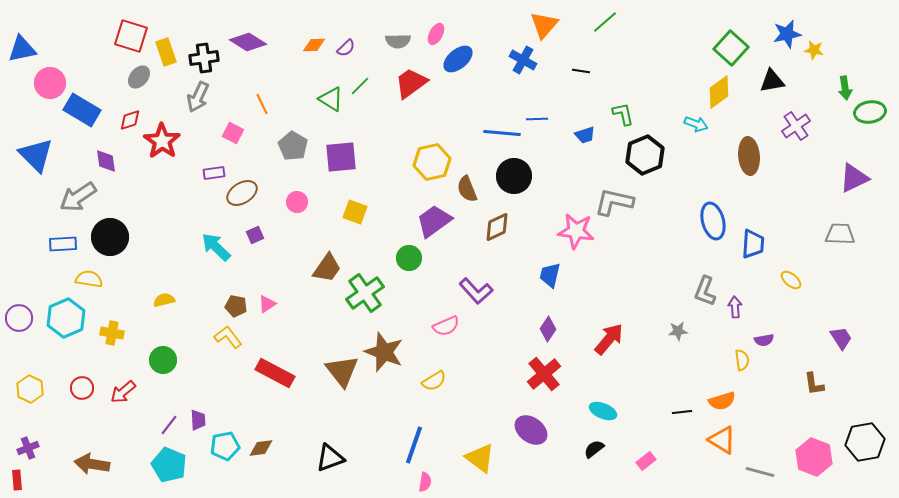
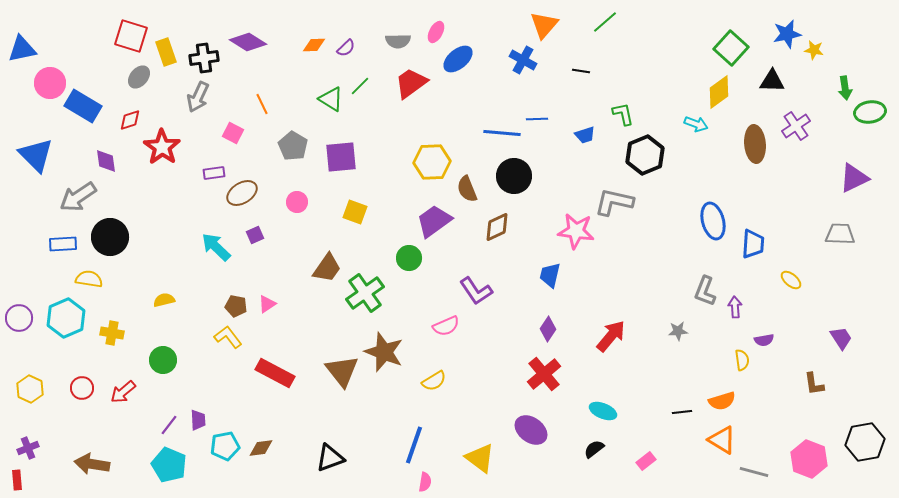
pink ellipse at (436, 34): moved 2 px up
black triangle at (772, 81): rotated 12 degrees clockwise
blue rectangle at (82, 110): moved 1 px right, 4 px up
red star at (162, 141): moved 6 px down
brown ellipse at (749, 156): moved 6 px right, 12 px up
yellow hexagon at (432, 162): rotated 9 degrees clockwise
purple L-shape at (476, 291): rotated 8 degrees clockwise
red arrow at (609, 339): moved 2 px right, 3 px up
pink hexagon at (814, 457): moved 5 px left, 2 px down
gray line at (760, 472): moved 6 px left
